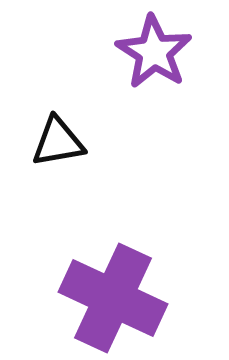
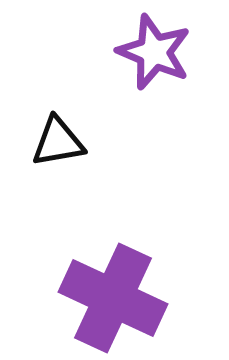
purple star: rotated 10 degrees counterclockwise
